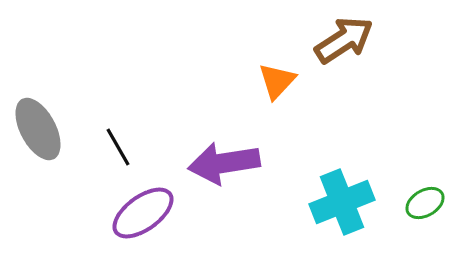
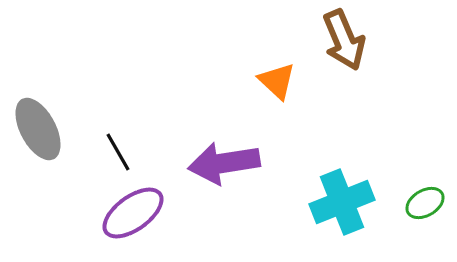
brown arrow: rotated 100 degrees clockwise
orange triangle: rotated 30 degrees counterclockwise
black line: moved 5 px down
purple ellipse: moved 10 px left
